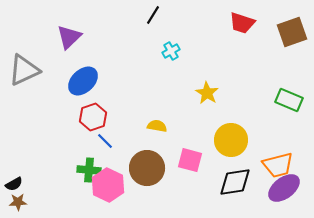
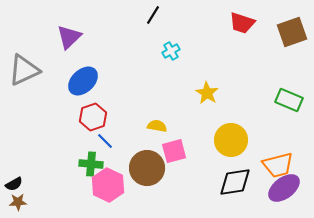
pink square: moved 16 px left, 9 px up; rotated 30 degrees counterclockwise
green cross: moved 2 px right, 6 px up
